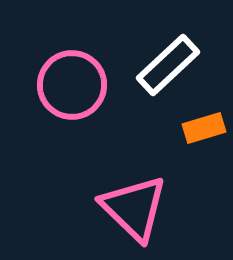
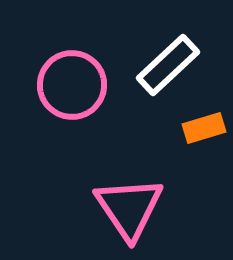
pink triangle: moved 5 px left; rotated 12 degrees clockwise
